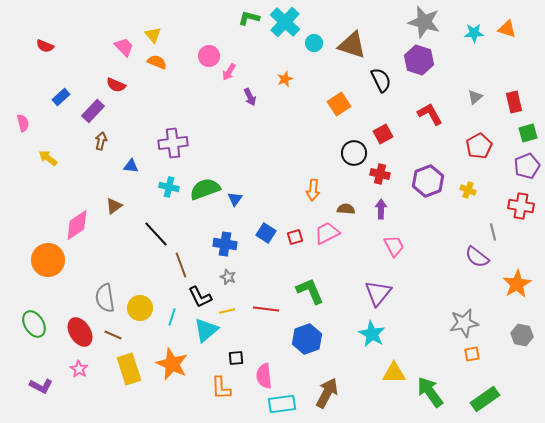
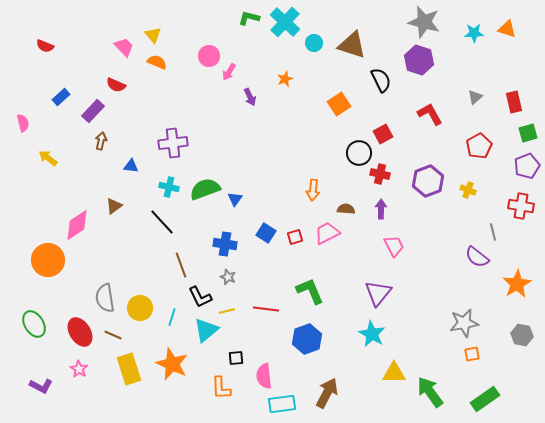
black circle at (354, 153): moved 5 px right
black line at (156, 234): moved 6 px right, 12 px up
